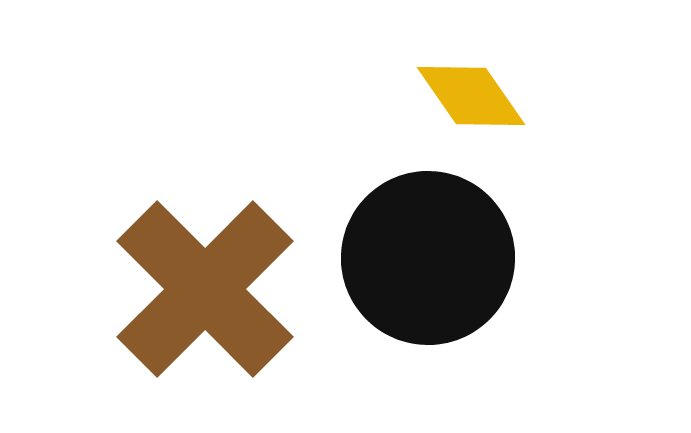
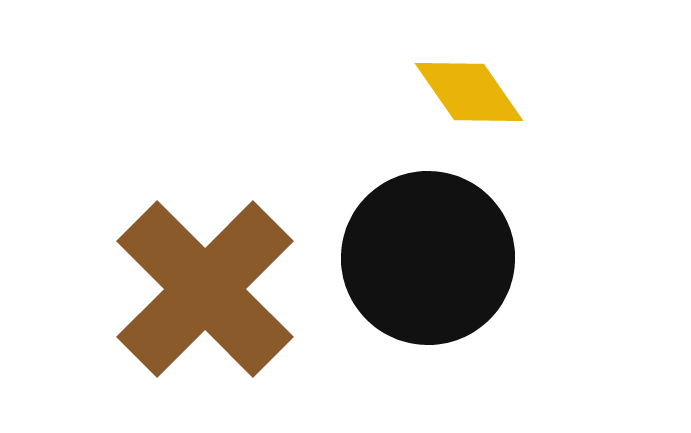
yellow diamond: moved 2 px left, 4 px up
